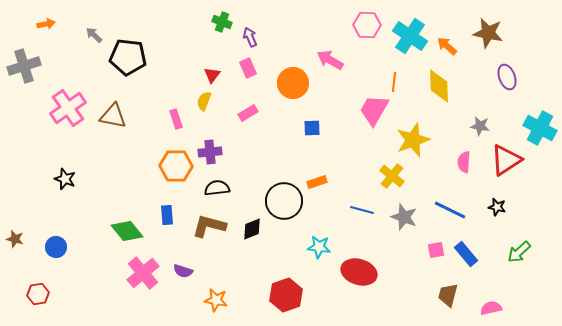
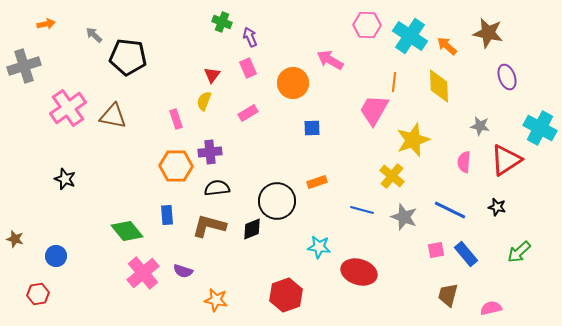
black circle at (284, 201): moved 7 px left
blue circle at (56, 247): moved 9 px down
